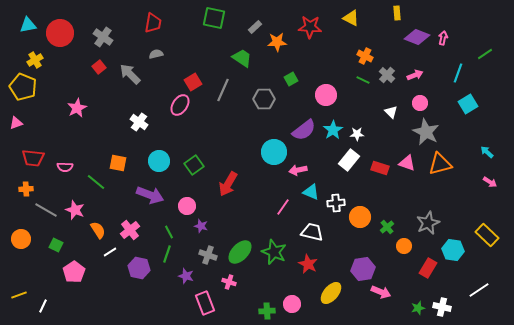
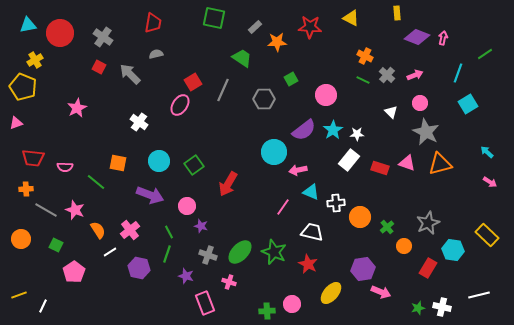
red square at (99, 67): rotated 24 degrees counterclockwise
white line at (479, 290): moved 5 px down; rotated 20 degrees clockwise
